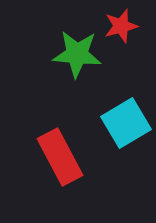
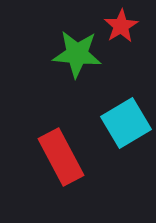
red star: rotated 16 degrees counterclockwise
red rectangle: moved 1 px right
